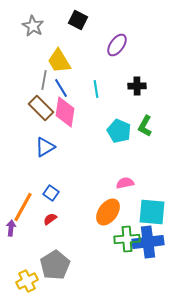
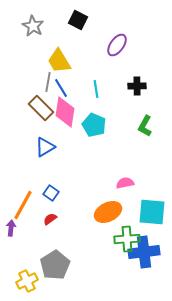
gray line: moved 4 px right, 2 px down
cyan pentagon: moved 25 px left, 6 px up
orange line: moved 2 px up
orange ellipse: rotated 28 degrees clockwise
blue cross: moved 4 px left, 10 px down
